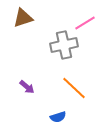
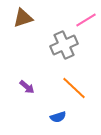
pink line: moved 1 px right, 3 px up
gray cross: rotated 12 degrees counterclockwise
